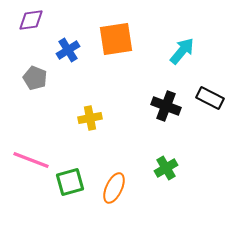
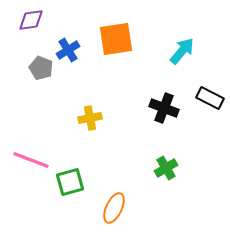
gray pentagon: moved 6 px right, 10 px up
black cross: moved 2 px left, 2 px down
orange ellipse: moved 20 px down
